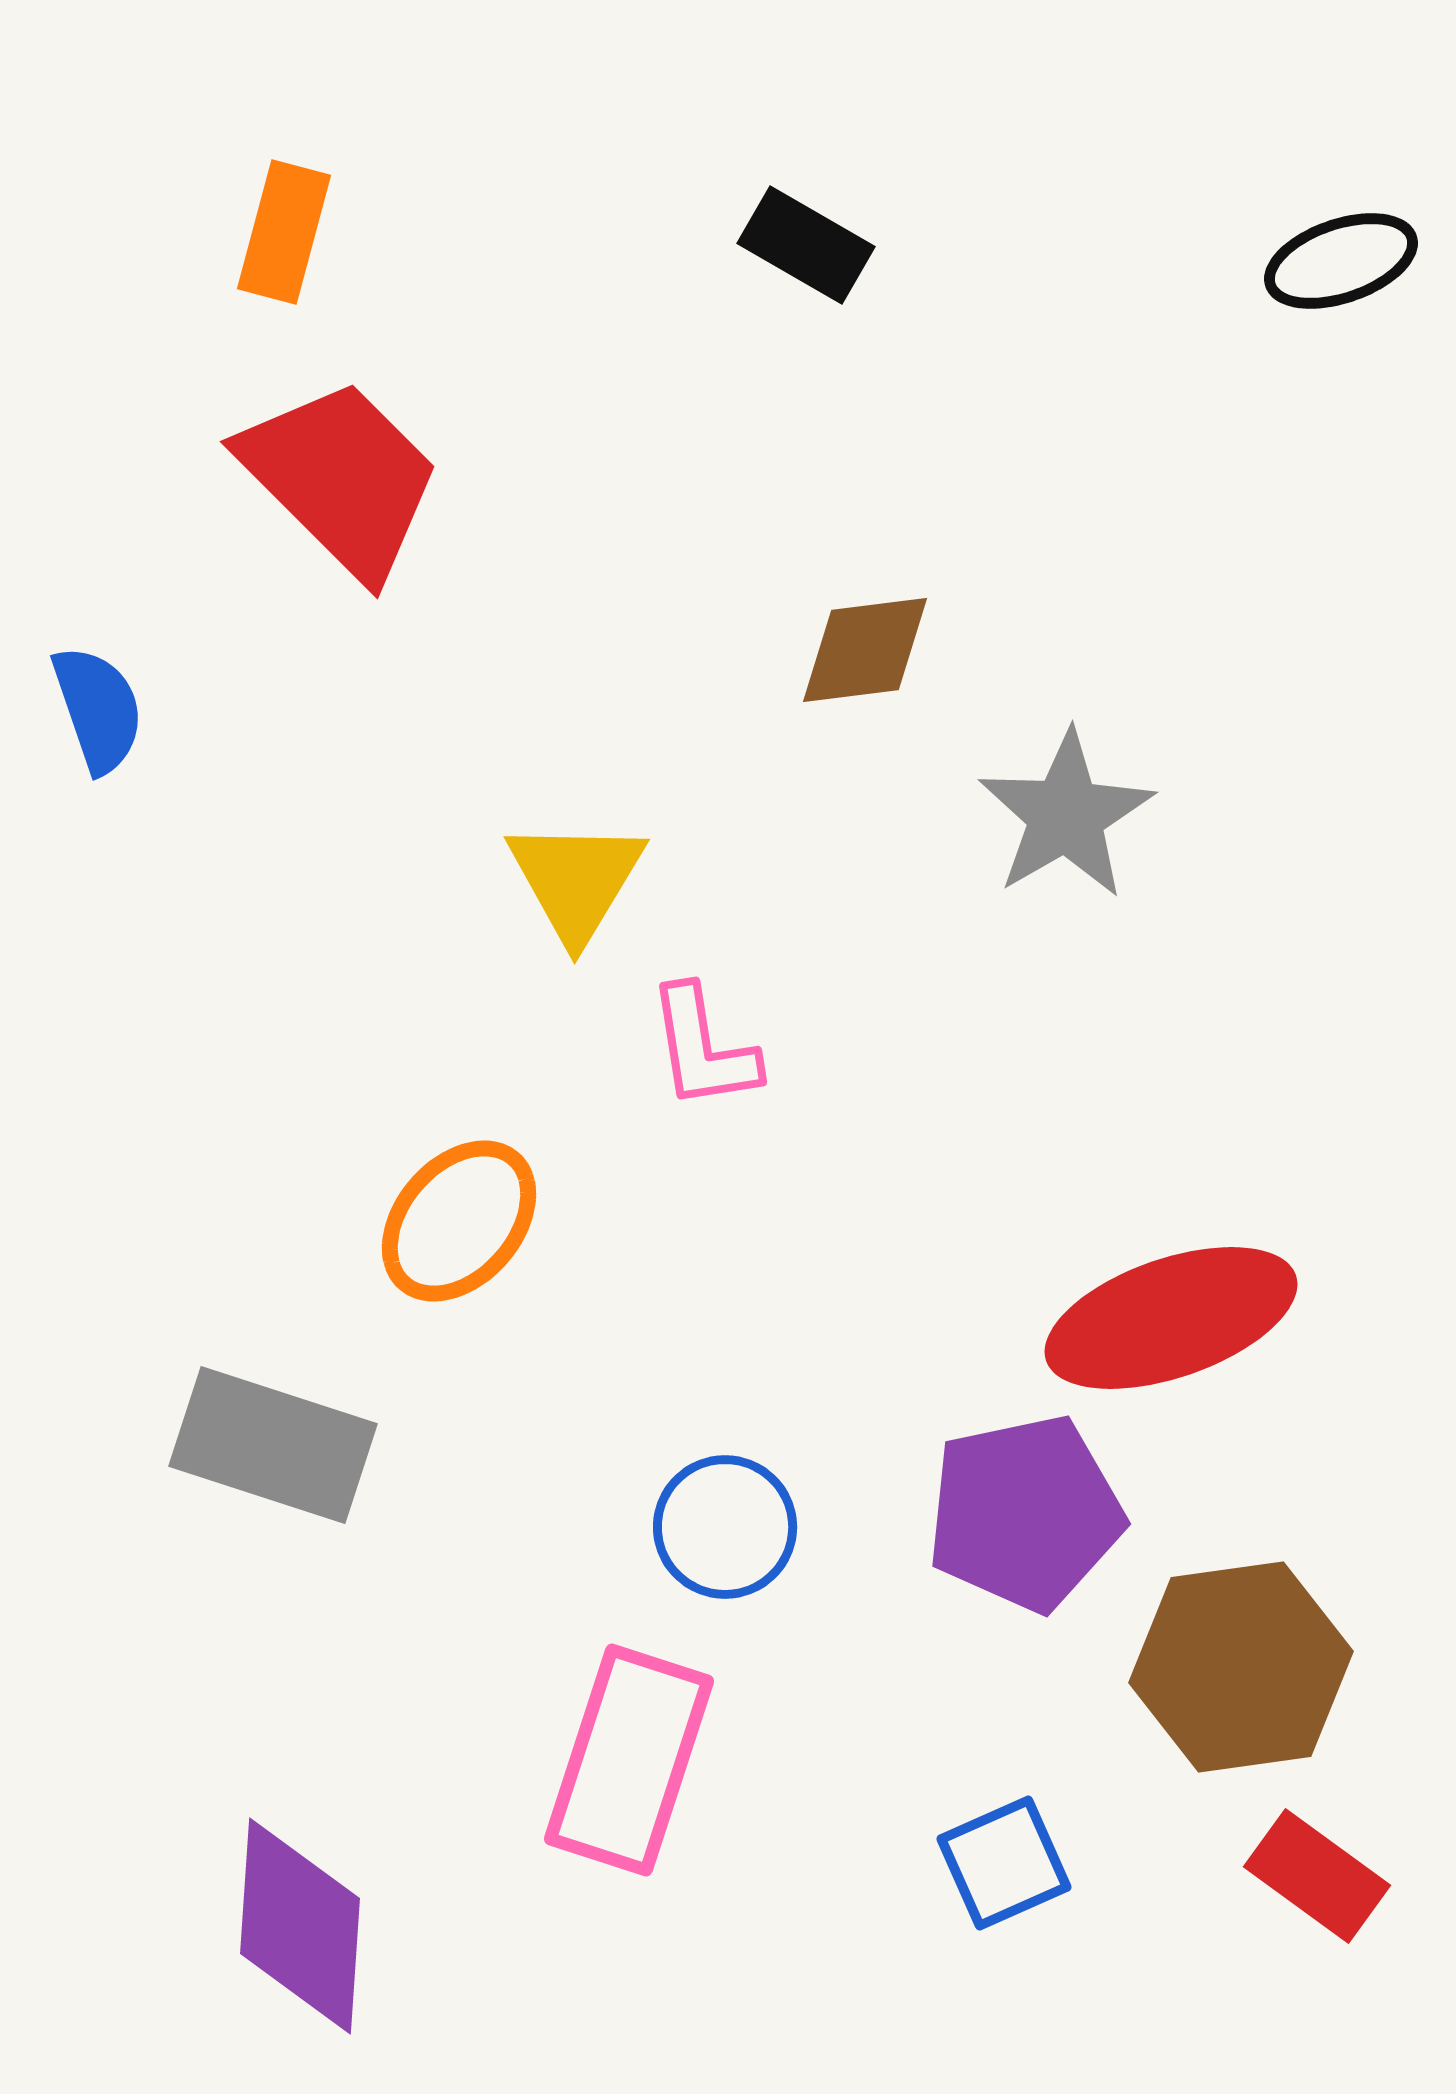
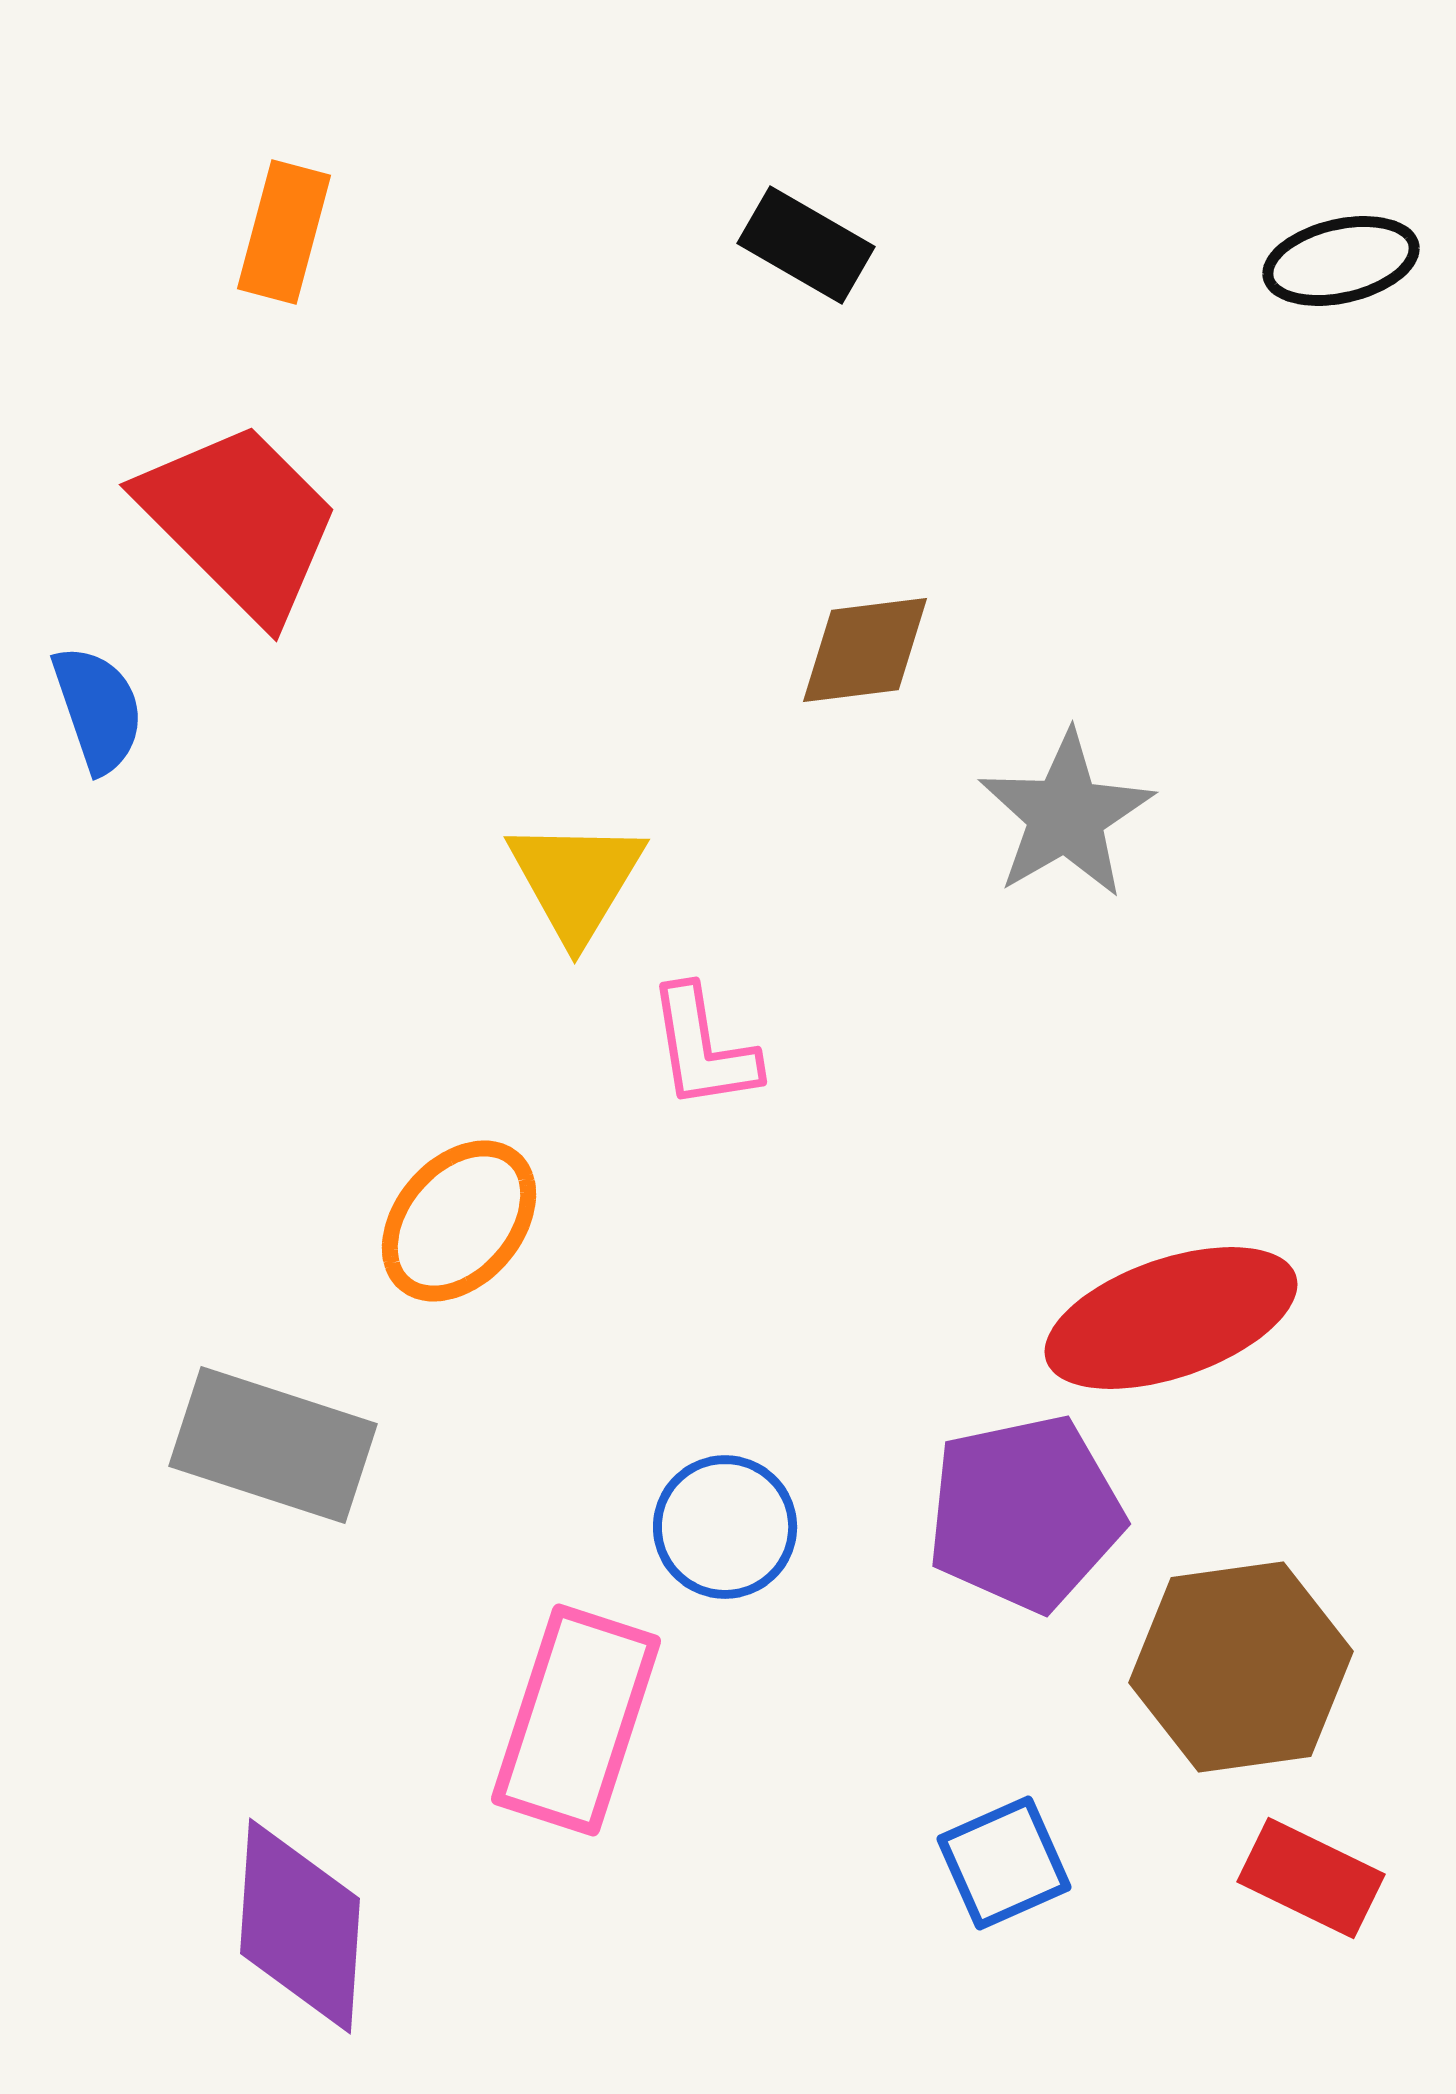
black ellipse: rotated 6 degrees clockwise
red trapezoid: moved 101 px left, 43 px down
pink rectangle: moved 53 px left, 40 px up
red rectangle: moved 6 px left, 2 px down; rotated 10 degrees counterclockwise
